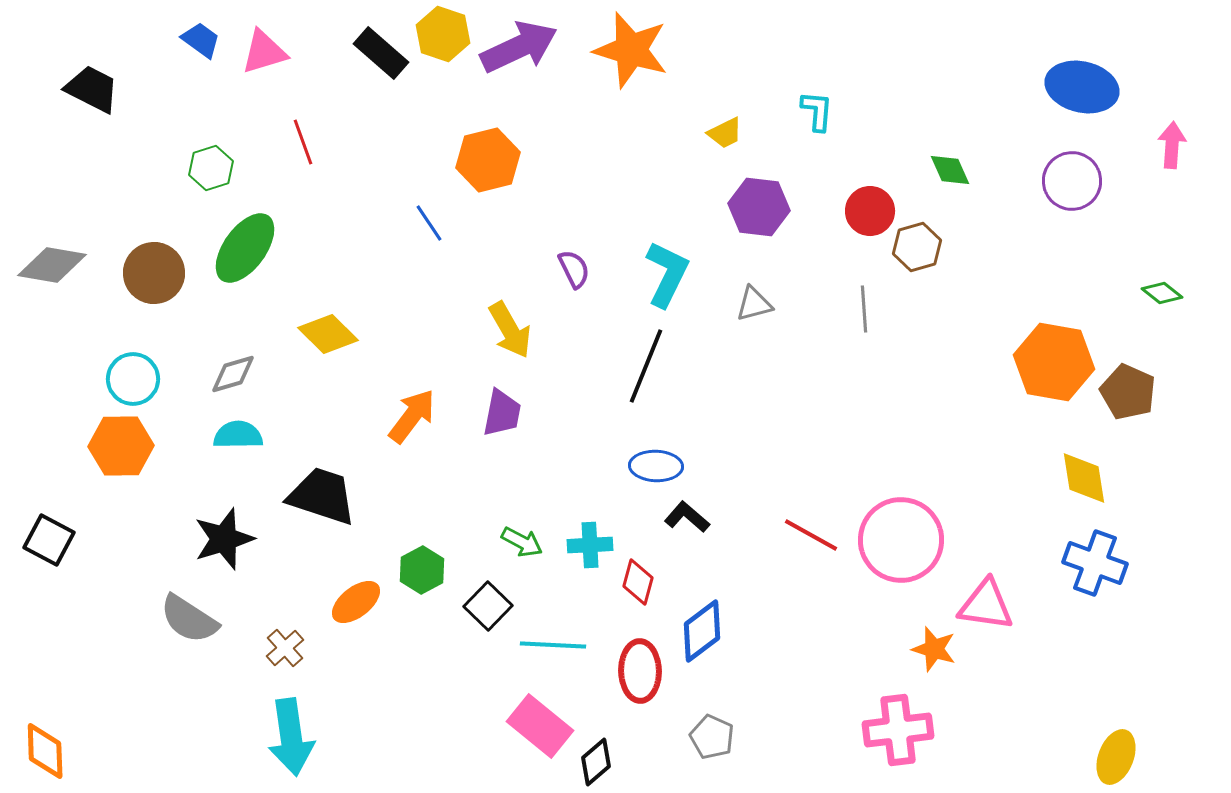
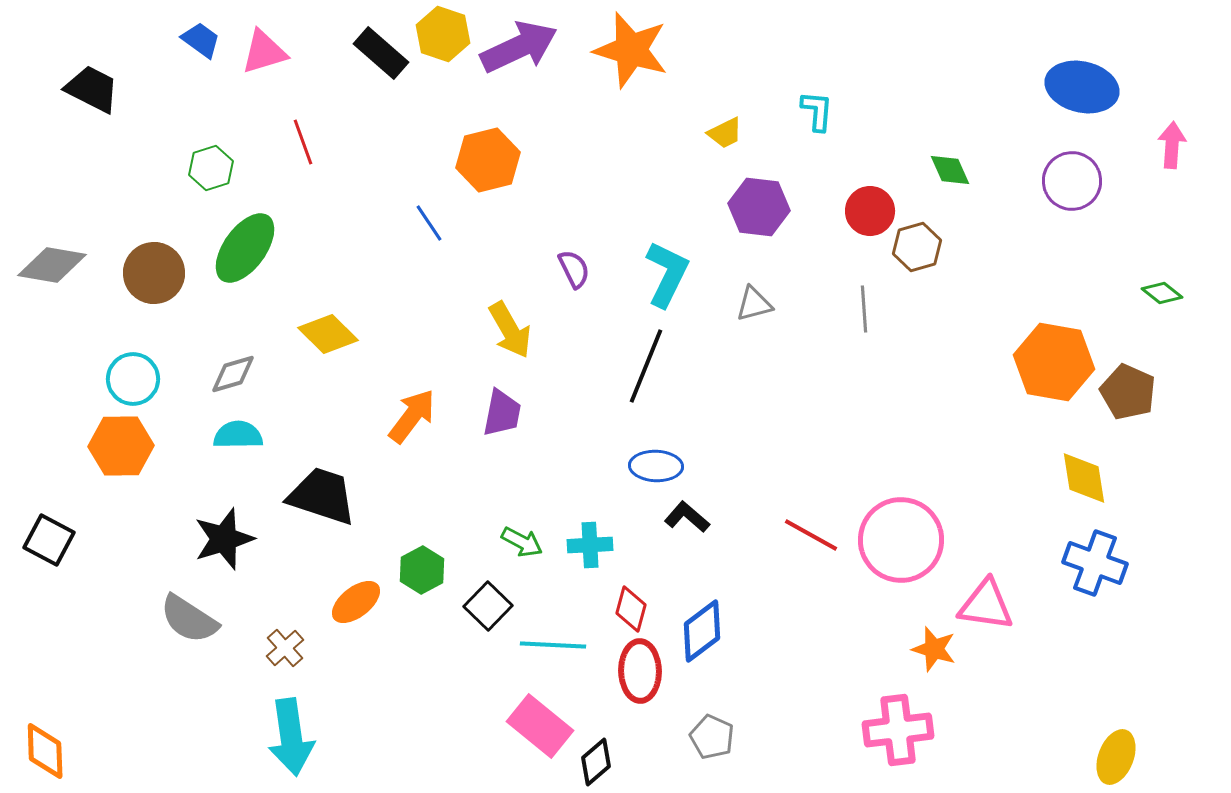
red diamond at (638, 582): moved 7 px left, 27 px down
